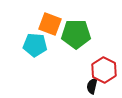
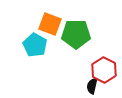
cyan pentagon: rotated 25 degrees clockwise
